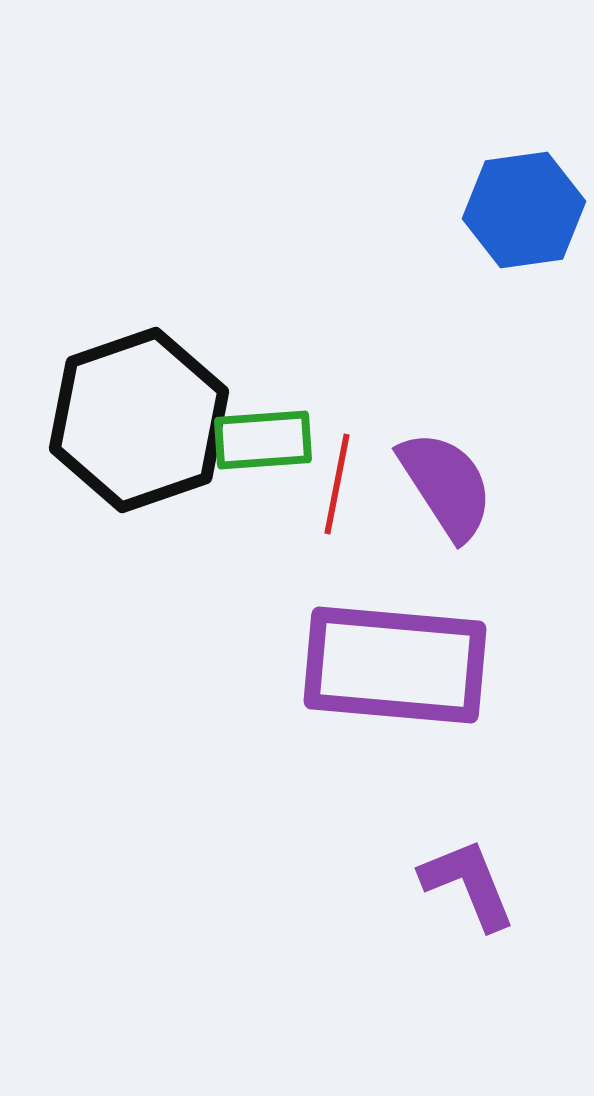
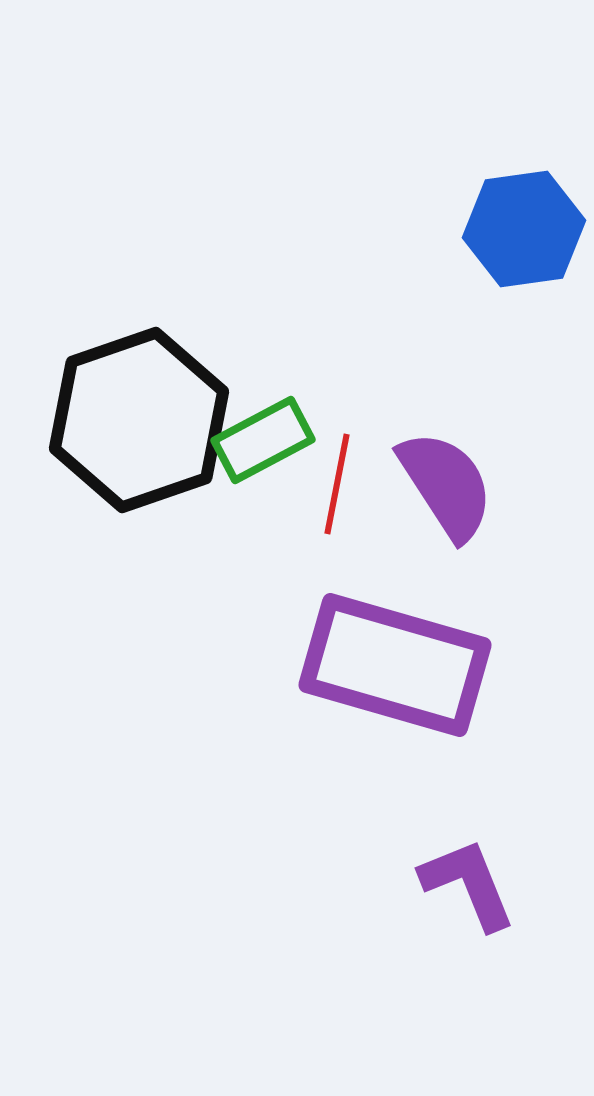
blue hexagon: moved 19 px down
green rectangle: rotated 24 degrees counterclockwise
purple rectangle: rotated 11 degrees clockwise
